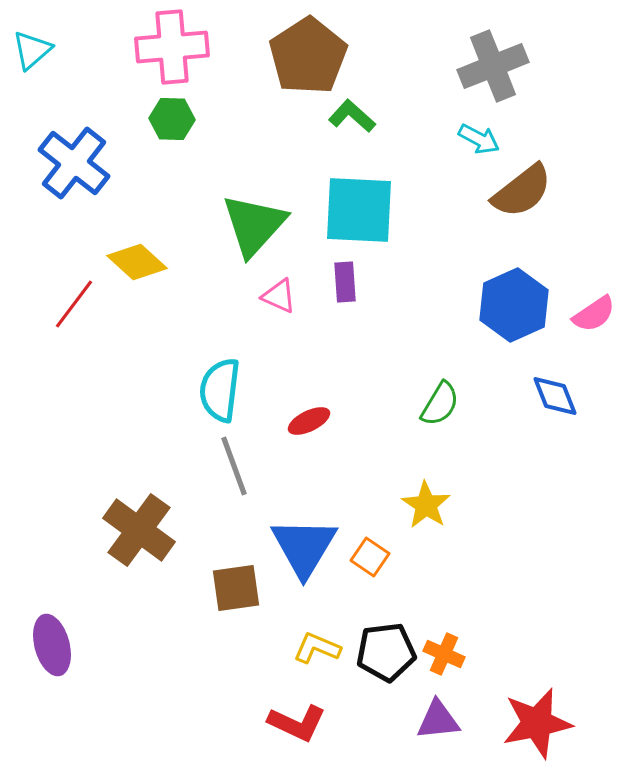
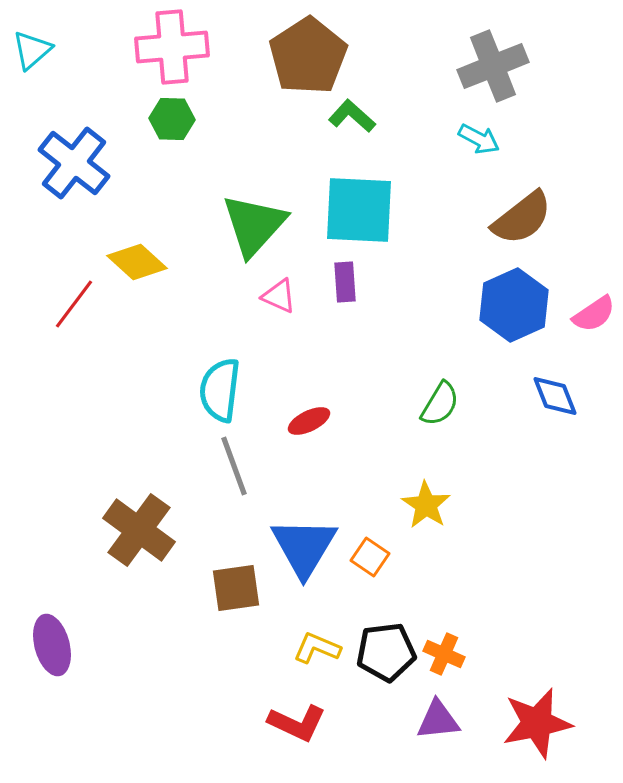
brown semicircle: moved 27 px down
